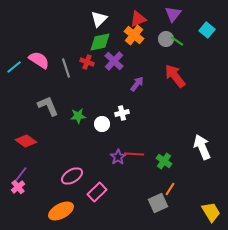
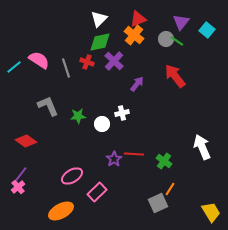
purple triangle: moved 8 px right, 8 px down
purple star: moved 4 px left, 2 px down
